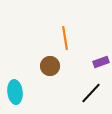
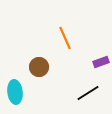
orange line: rotated 15 degrees counterclockwise
brown circle: moved 11 px left, 1 px down
black line: moved 3 px left; rotated 15 degrees clockwise
